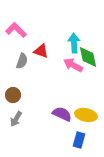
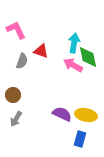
pink L-shape: rotated 20 degrees clockwise
cyan arrow: rotated 12 degrees clockwise
blue rectangle: moved 1 px right, 1 px up
